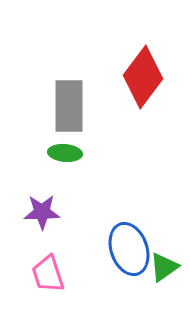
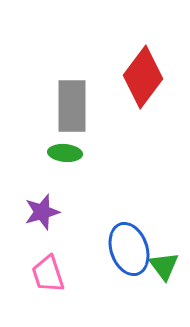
gray rectangle: moved 3 px right
purple star: rotated 15 degrees counterclockwise
green triangle: moved 1 px up; rotated 32 degrees counterclockwise
